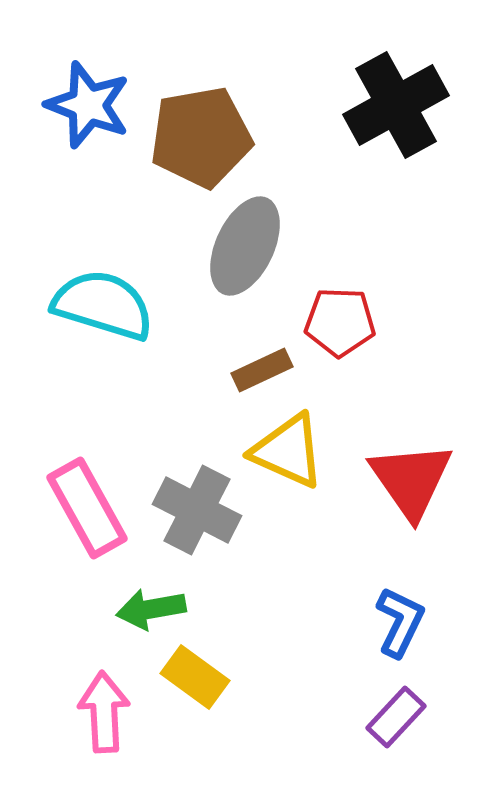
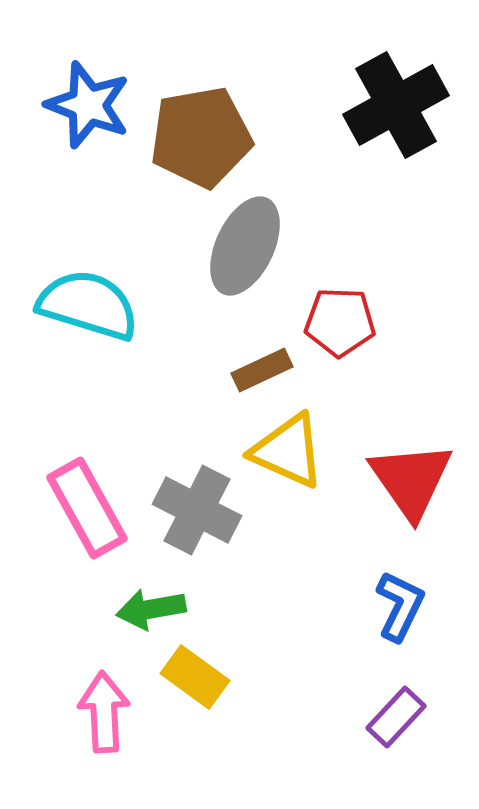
cyan semicircle: moved 15 px left
blue L-shape: moved 16 px up
